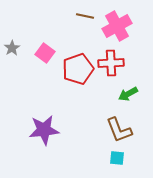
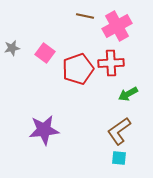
gray star: rotated 21 degrees clockwise
brown L-shape: moved 1 px down; rotated 76 degrees clockwise
cyan square: moved 2 px right
